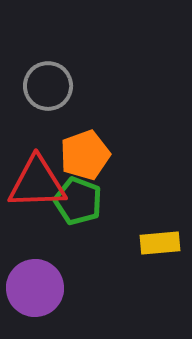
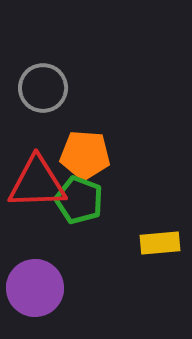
gray circle: moved 5 px left, 2 px down
orange pentagon: rotated 24 degrees clockwise
green pentagon: moved 1 px right, 1 px up
